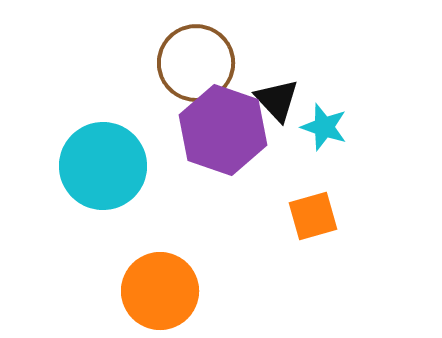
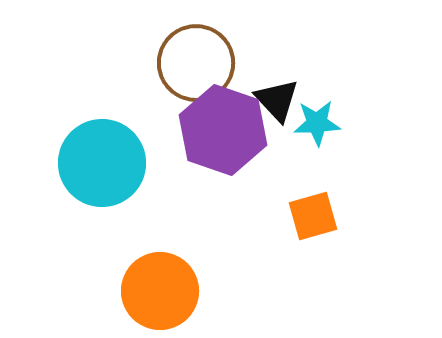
cyan star: moved 7 px left, 4 px up; rotated 21 degrees counterclockwise
cyan circle: moved 1 px left, 3 px up
